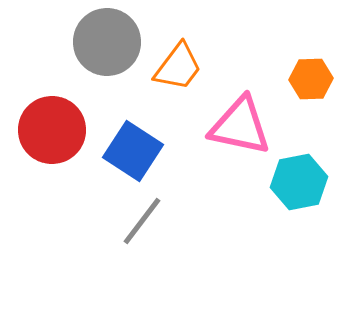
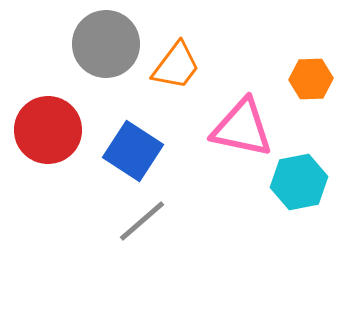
gray circle: moved 1 px left, 2 px down
orange trapezoid: moved 2 px left, 1 px up
pink triangle: moved 2 px right, 2 px down
red circle: moved 4 px left
gray line: rotated 12 degrees clockwise
